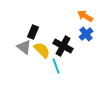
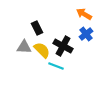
orange arrow: moved 1 px left, 2 px up
black rectangle: moved 4 px right, 4 px up; rotated 48 degrees counterclockwise
gray triangle: rotated 35 degrees counterclockwise
cyan line: rotated 49 degrees counterclockwise
